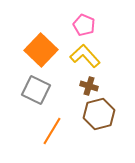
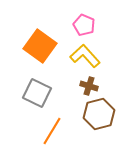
orange square: moved 1 px left, 4 px up; rotated 8 degrees counterclockwise
gray square: moved 1 px right, 3 px down
